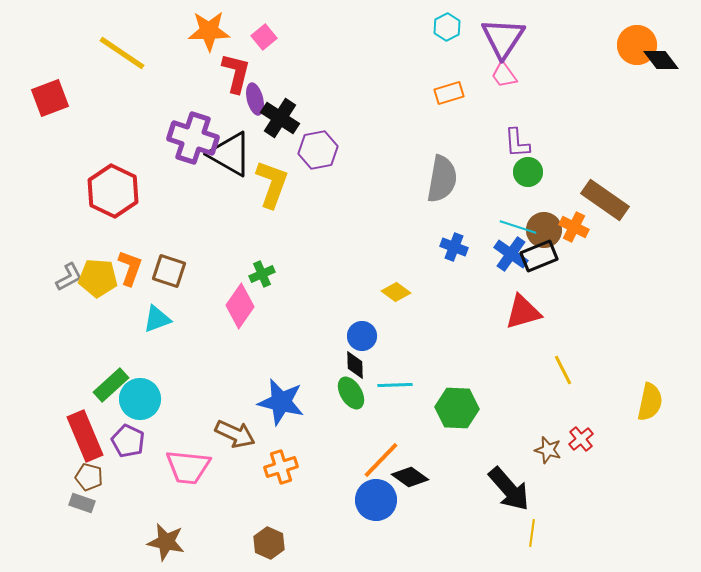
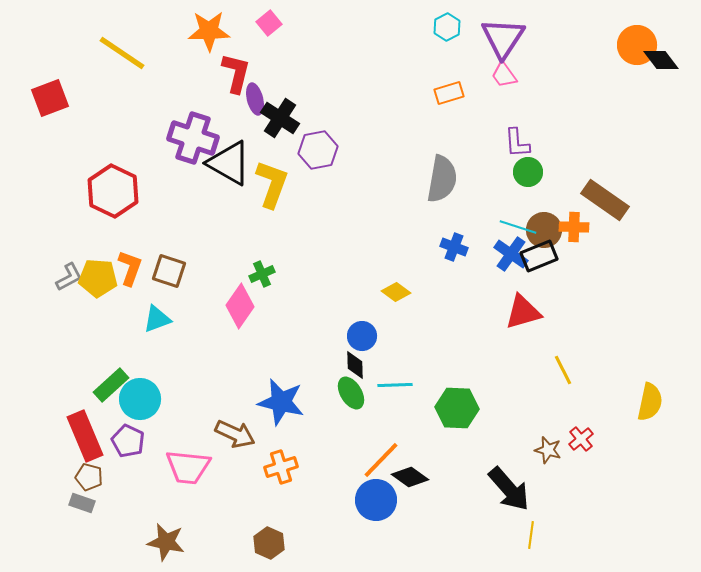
pink square at (264, 37): moved 5 px right, 14 px up
black triangle at (230, 154): moved 1 px left, 9 px down
orange cross at (574, 227): rotated 24 degrees counterclockwise
yellow line at (532, 533): moved 1 px left, 2 px down
